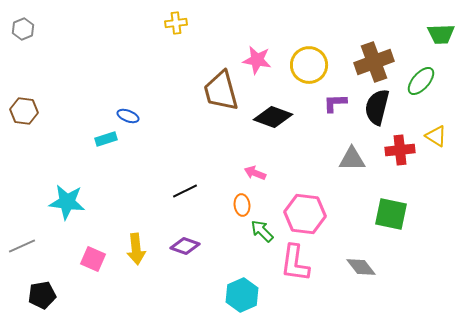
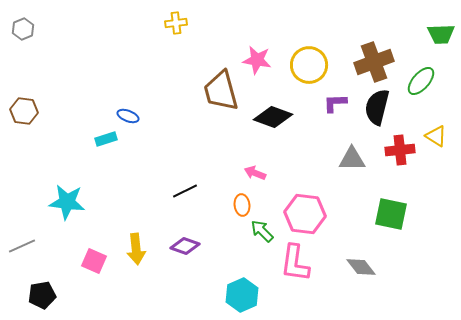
pink square: moved 1 px right, 2 px down
